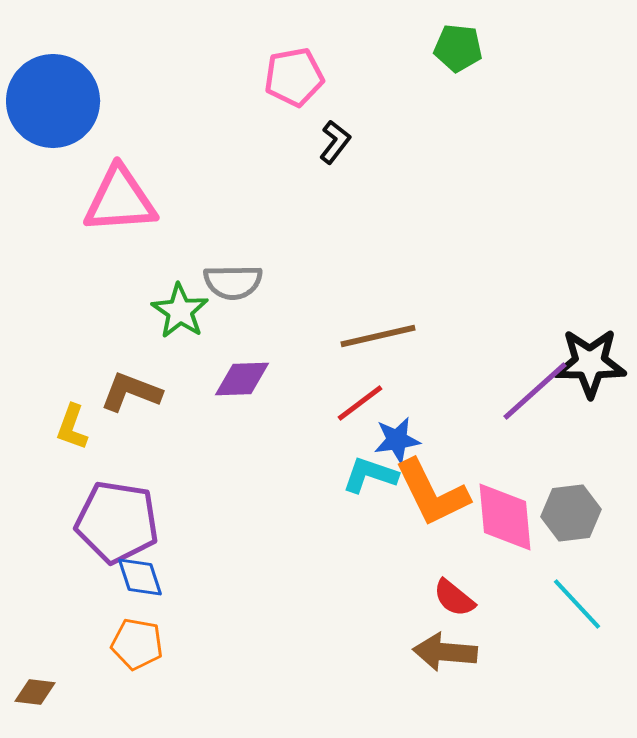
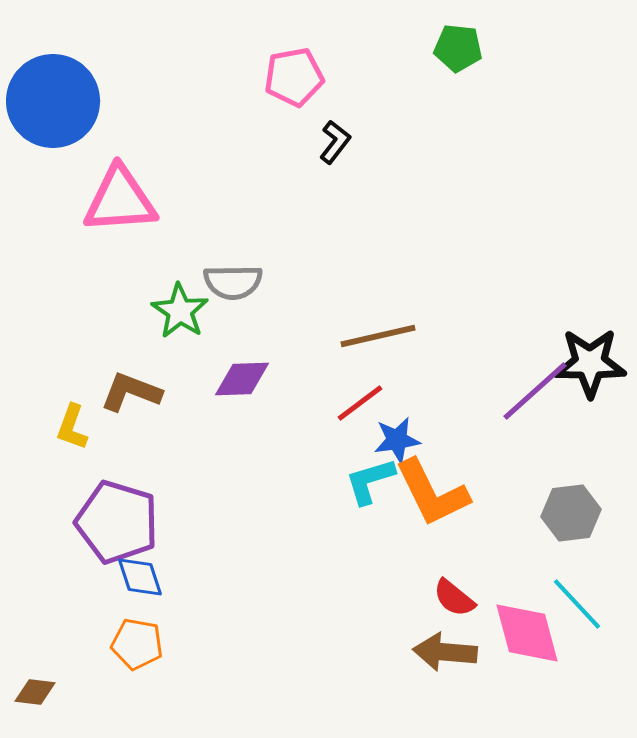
cyan L-shape: moved 6 px down; rotated 36 degrees counterclockwise
pink diamond: moved 22 px right, 116 px down; rotated 10 degrees counterclockwise
purple pentagon: rotated 8 degrees clockwise
